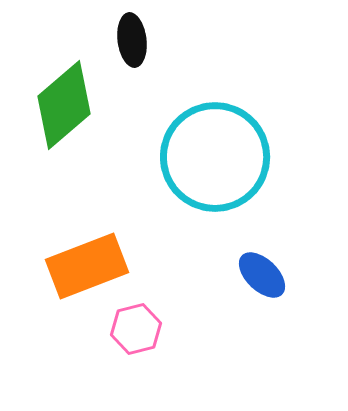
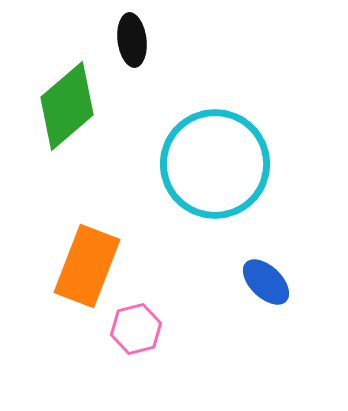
green diamond: moved 3 px right, 1 px down
cyan circle: moved 7 px down
orange rectangle: rotated 48 degrees counterclockwise
blue ellipse: moved 4 px right, 7 px down
